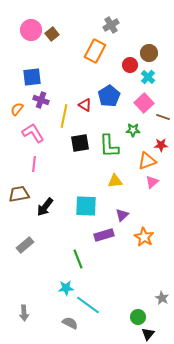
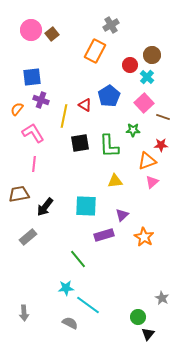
brown circle: moved 3 px right, 2 px down
cyan cross: moved 1 px left
gray rectangle: moved 3 px right, 8 px up
green line: rotated 18 degrees counterclockwise
